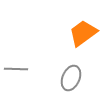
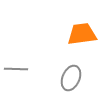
orange trapezoid: moved 1 px left, 1 px down; rotated 28 degrees clockwise
